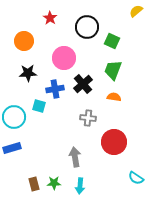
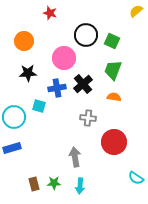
red star: moved 5 px up; rotated 16 degrees counterclockwise
black circle: moved 1 px left, 8 px down
blue cross: moved 2 px right, 1 px up
